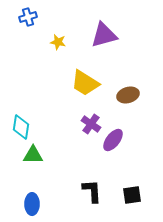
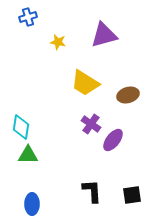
green triangle: moved 5 px left
